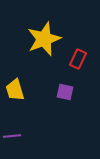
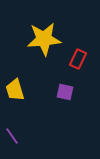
yellow star: rotated 16 degrees clockwise
purple line: rotated 60 degrees clockwise
